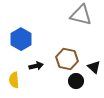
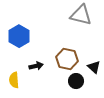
blue hexagon: moved 2 px left, 3 px up
